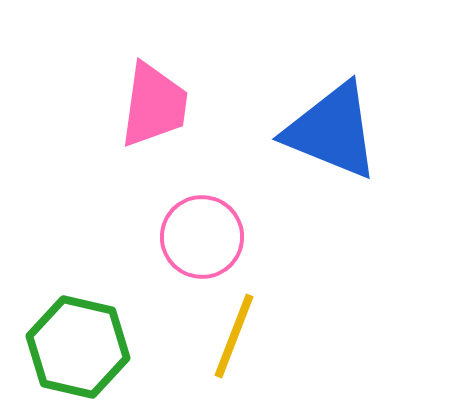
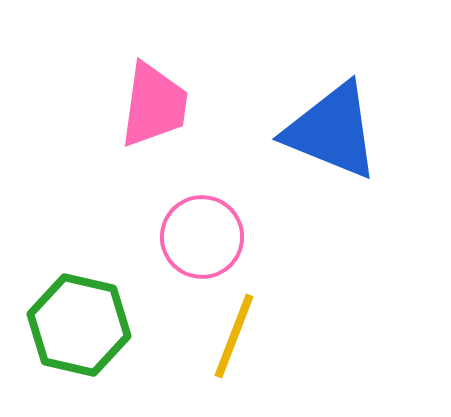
green hexagon: moved 1 px right, 22 px up
